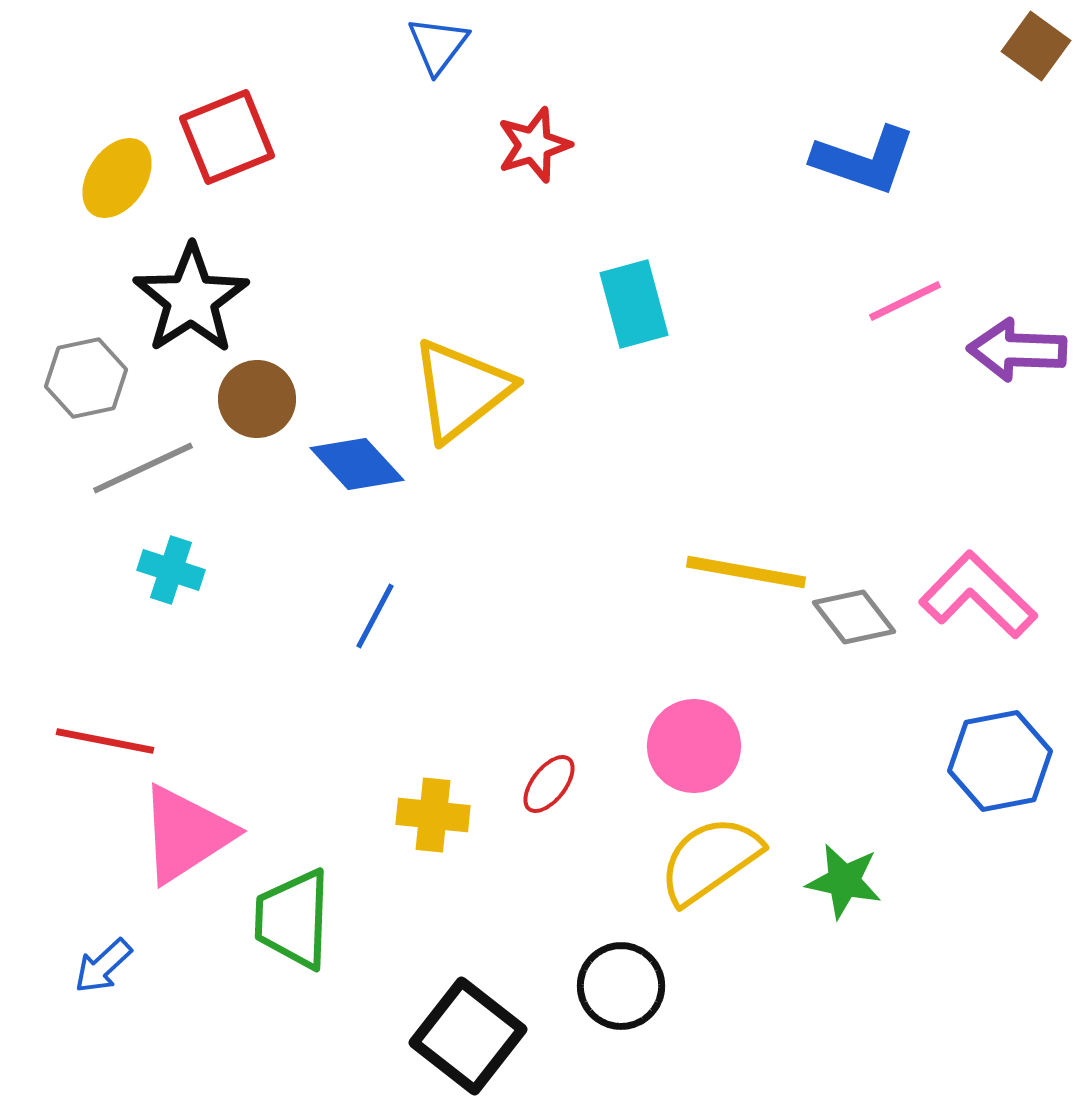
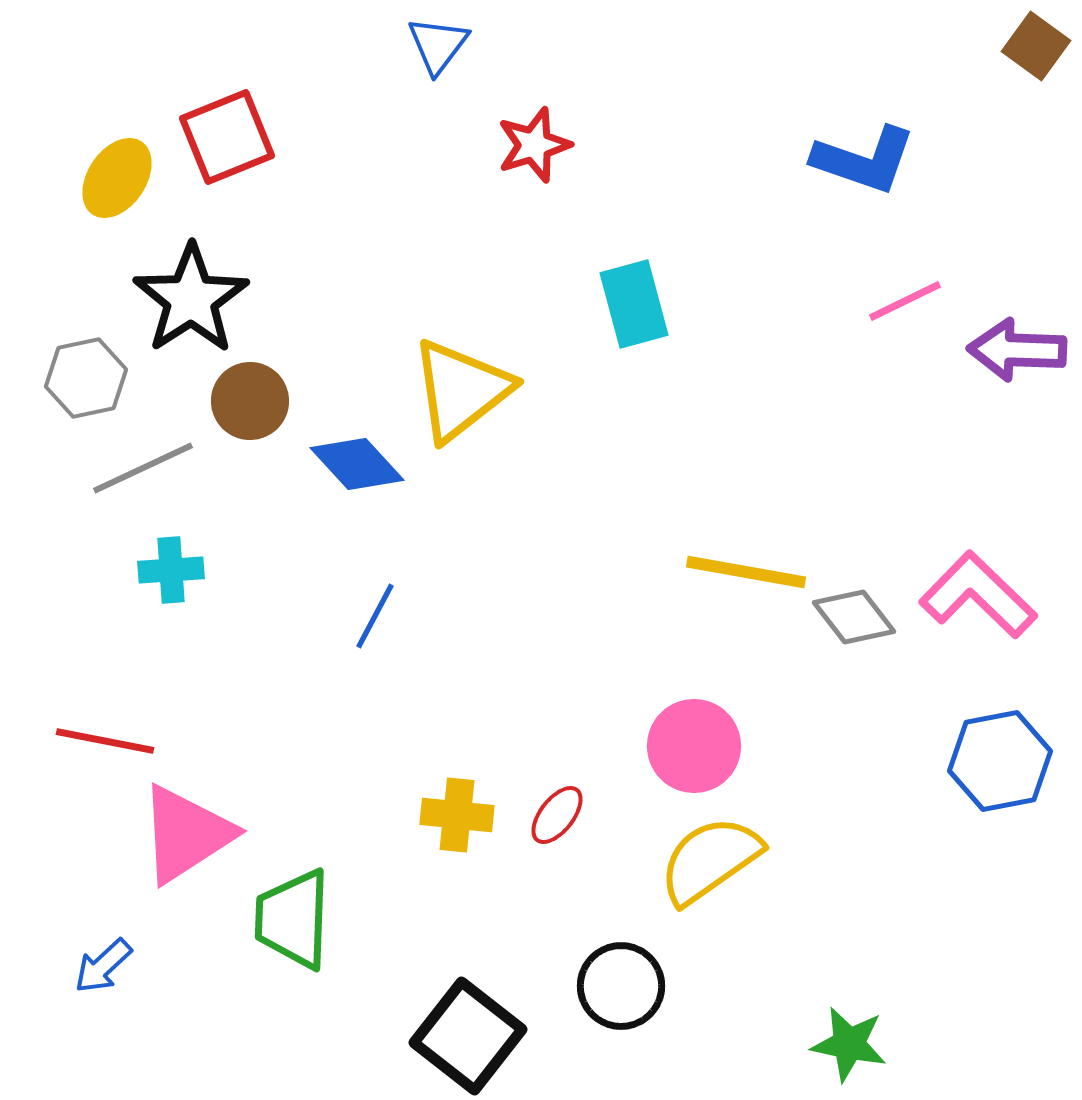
brown circle: moved 7 px left, 2 px down
cyan cross: rotated 22 degrees counterclockwise
red ellipse: moved 8 px right, 31 px down
yellow cross: moved 24 px right
green star: moved 5 px right, 163 px down
